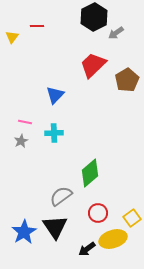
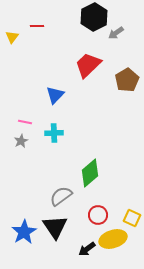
red trapezoid: moved 5 px left
red circle: moved 2 px down
yellow square: rotated 30 degrees counterclockwise
